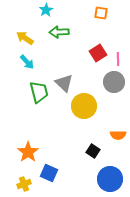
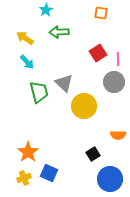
black square: moved 3 px down; rotated 24 degrees clockwise
yellow cross: moved 6 px up
